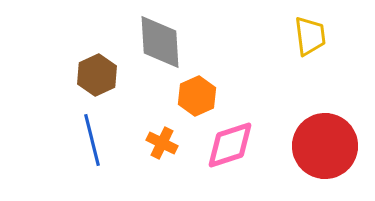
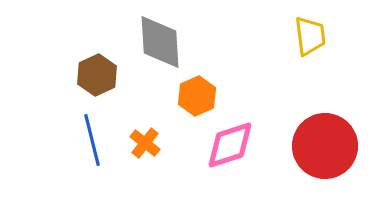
orange cross: moved 17 px left; rotated 12 degrees clockwise
